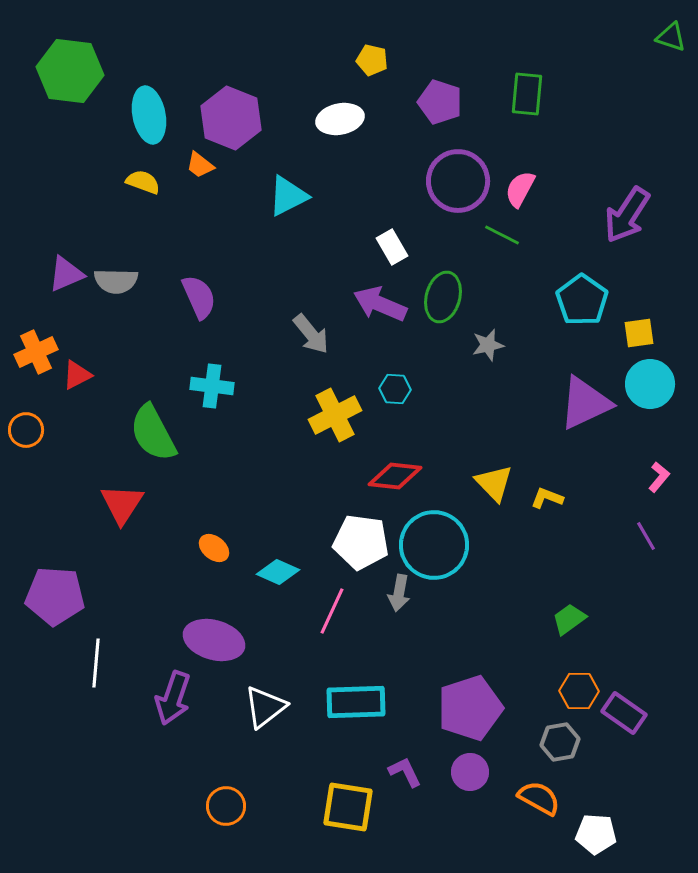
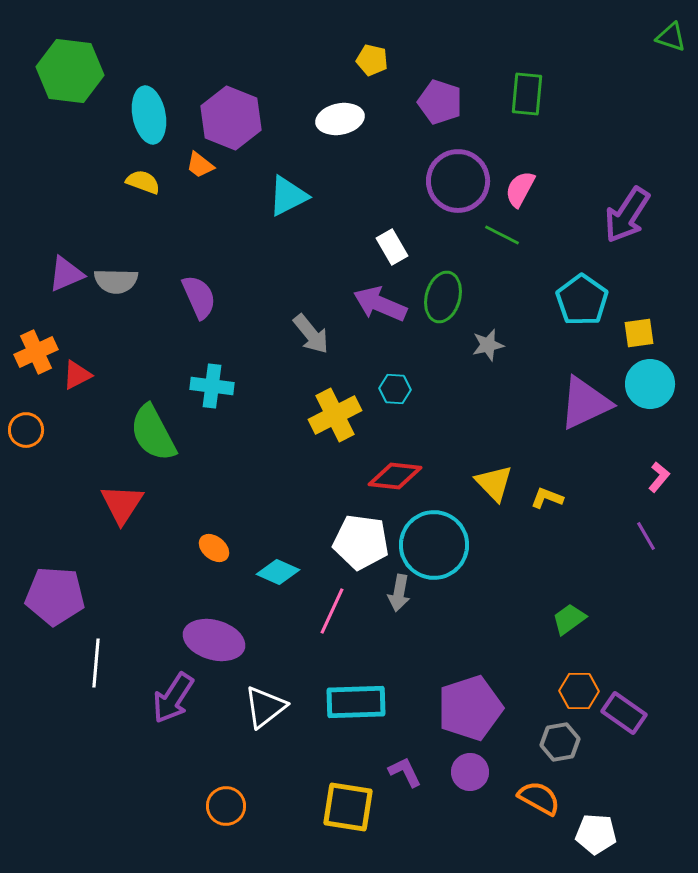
purple arrow at (173, 698): rotated 14 degrees clockwise
